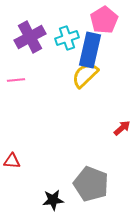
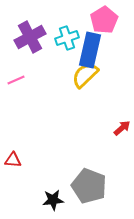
pink line: rotated 18 degrees counterclockwise
red triangle: moved 1 px right, 1 px up
gray pentagon: moved 2 px left, 2 px down
